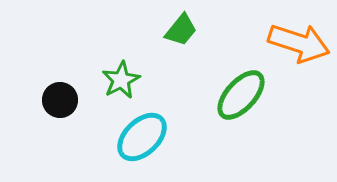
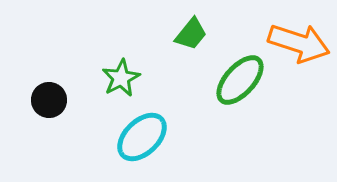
green trapezoid: moved 10 px right, 4 px down
green star: moved 2 px up
green ellipse: moved 1 px left, 15 px up
black circle: moved 11 px left
